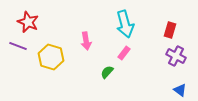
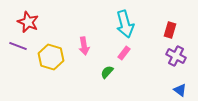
pink arrow: moved 2 px left, 5 px down
